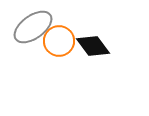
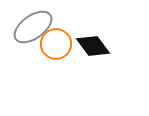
orange circle: moved 3 px left, 3 px down
